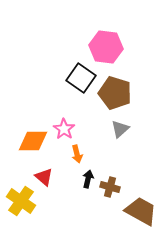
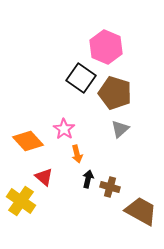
pink hexagon: rotated 16 degrees clockwise
orange diamond: moved 5 px left; rotated 48 degrees clockwise
